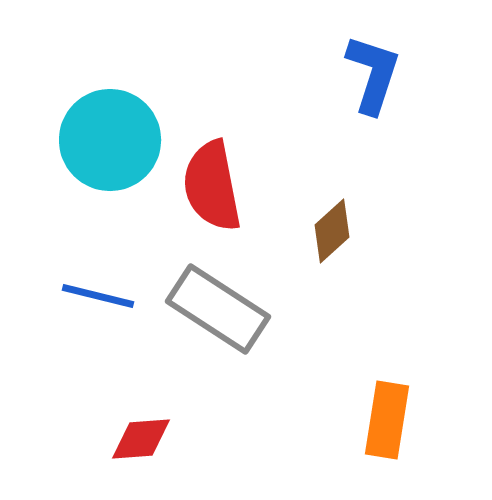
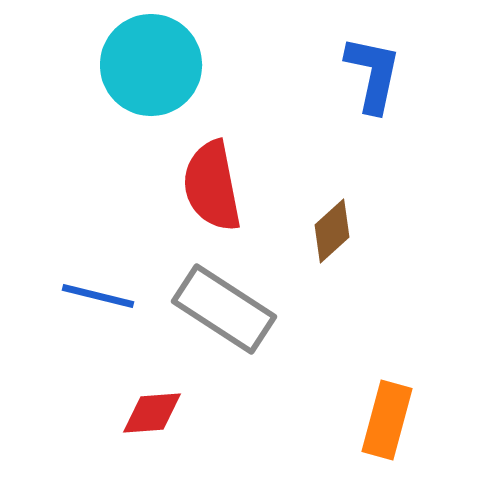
blue L-shape: rotated 6 degrees counterclockwise
cyan circle: moved 41 px right, 75 px up
gray rectangle: moved 6 px right
orange rectangle: rotated 6 degrees clockwise
red diamond: moved 11 px right, 26 px up
